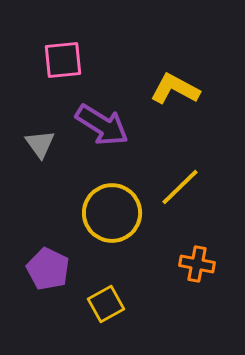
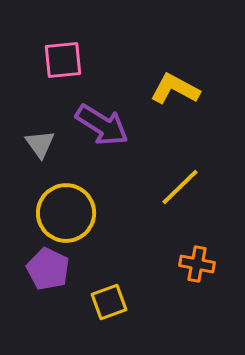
yellow circle: moved 46 px left
yellow square: moved 3 px right, 2 px up; rotated 9 degrees clockwise
